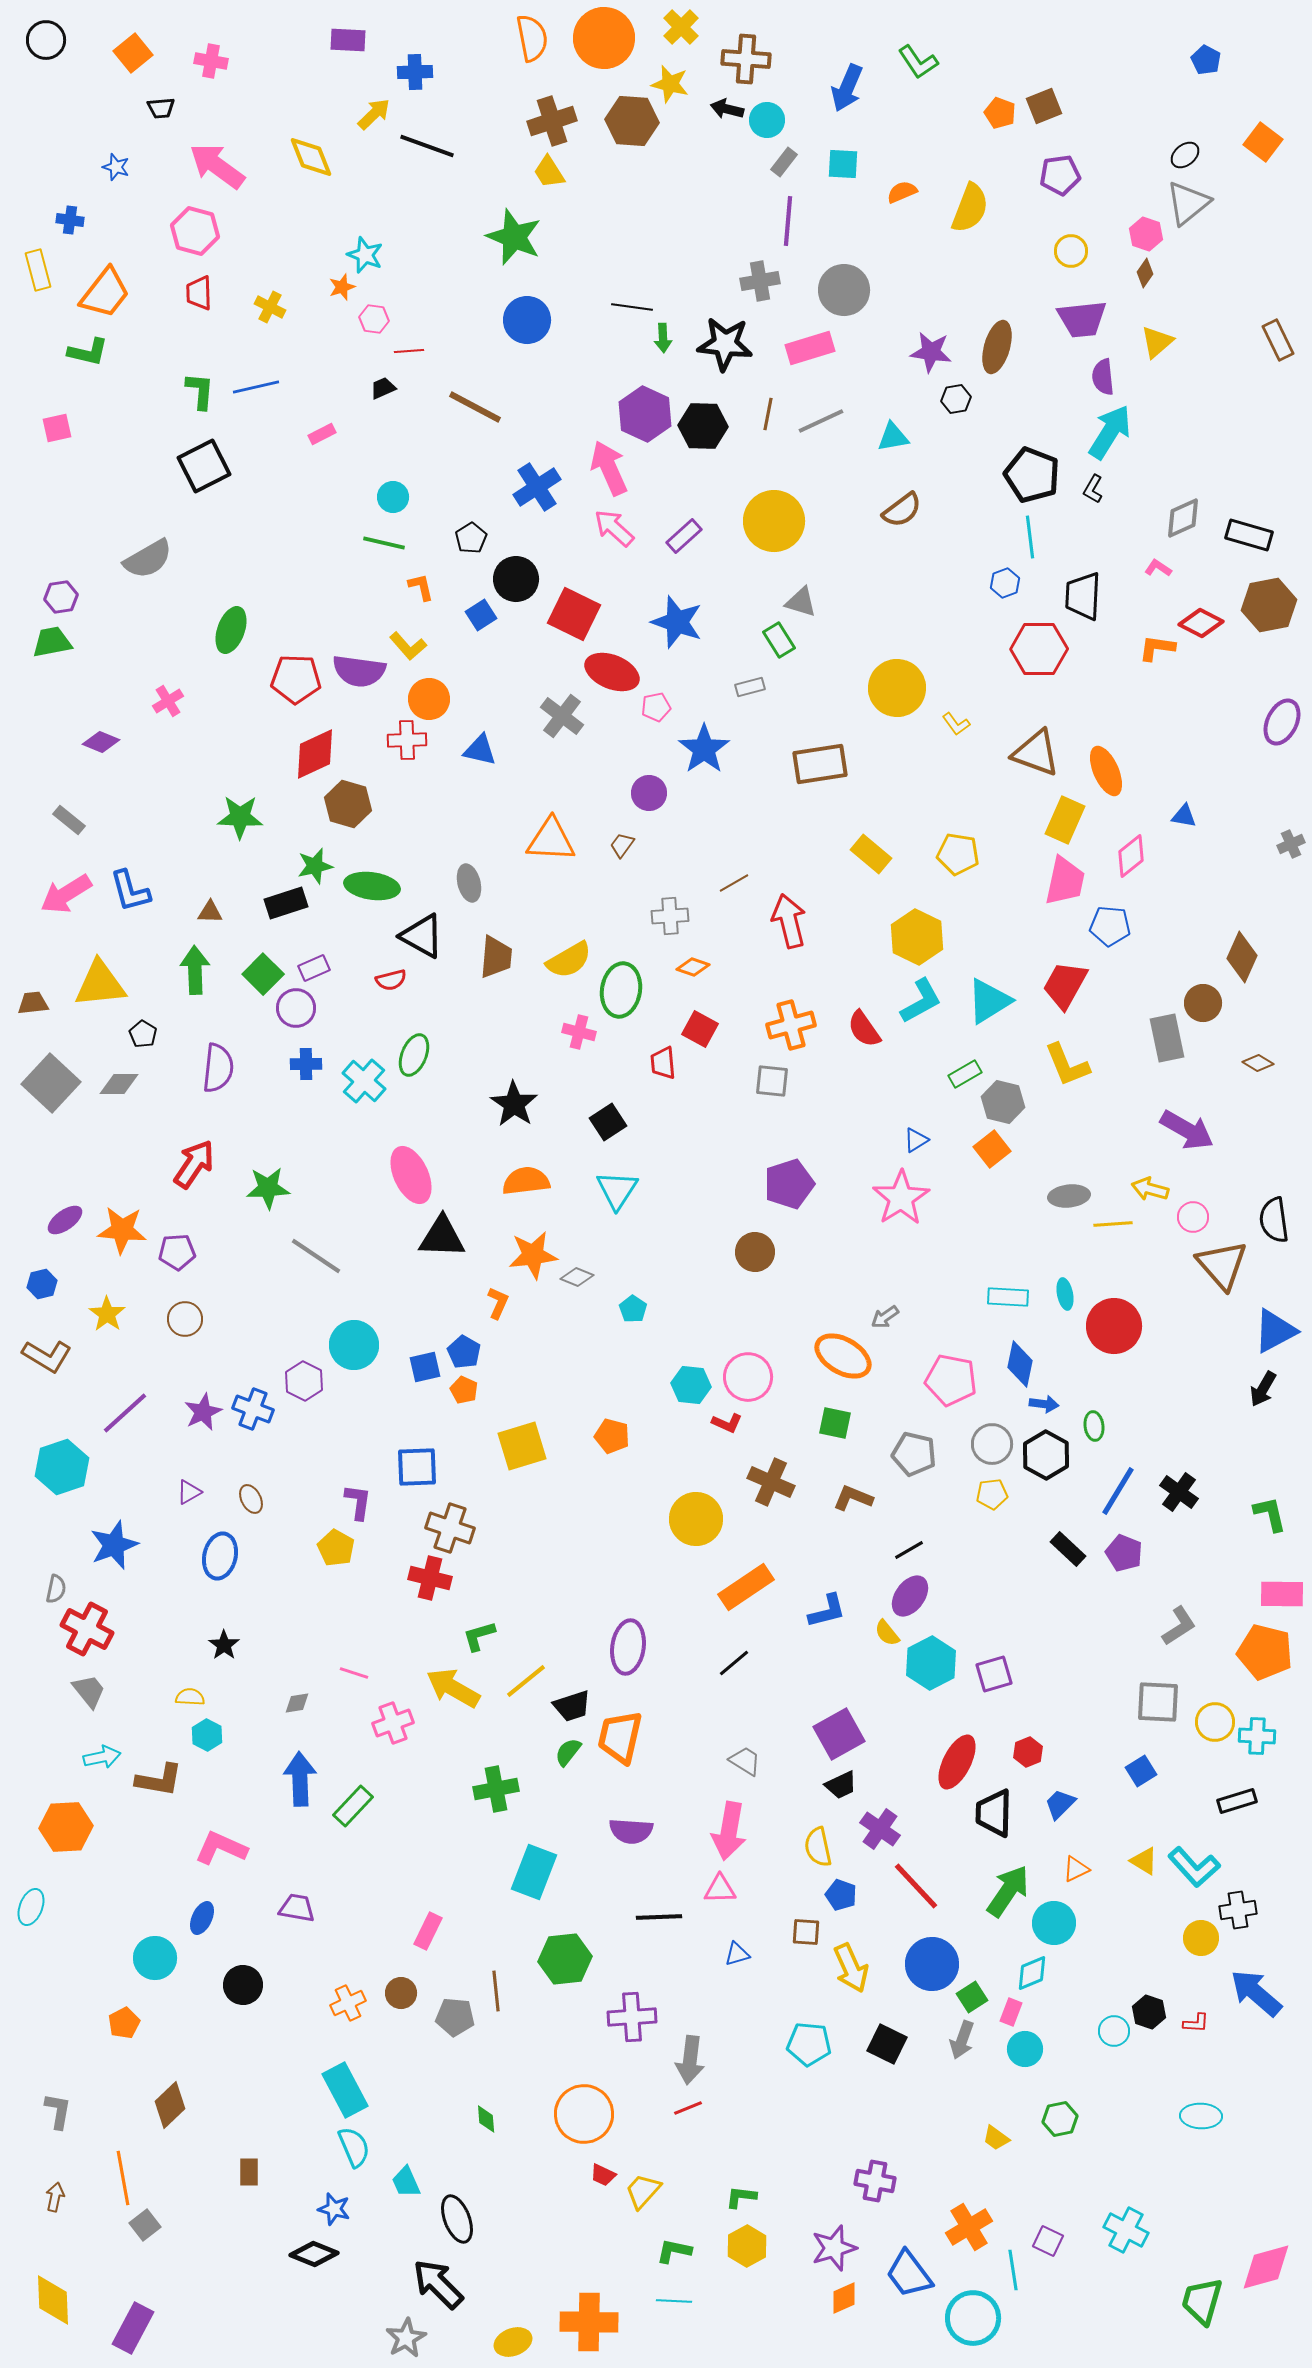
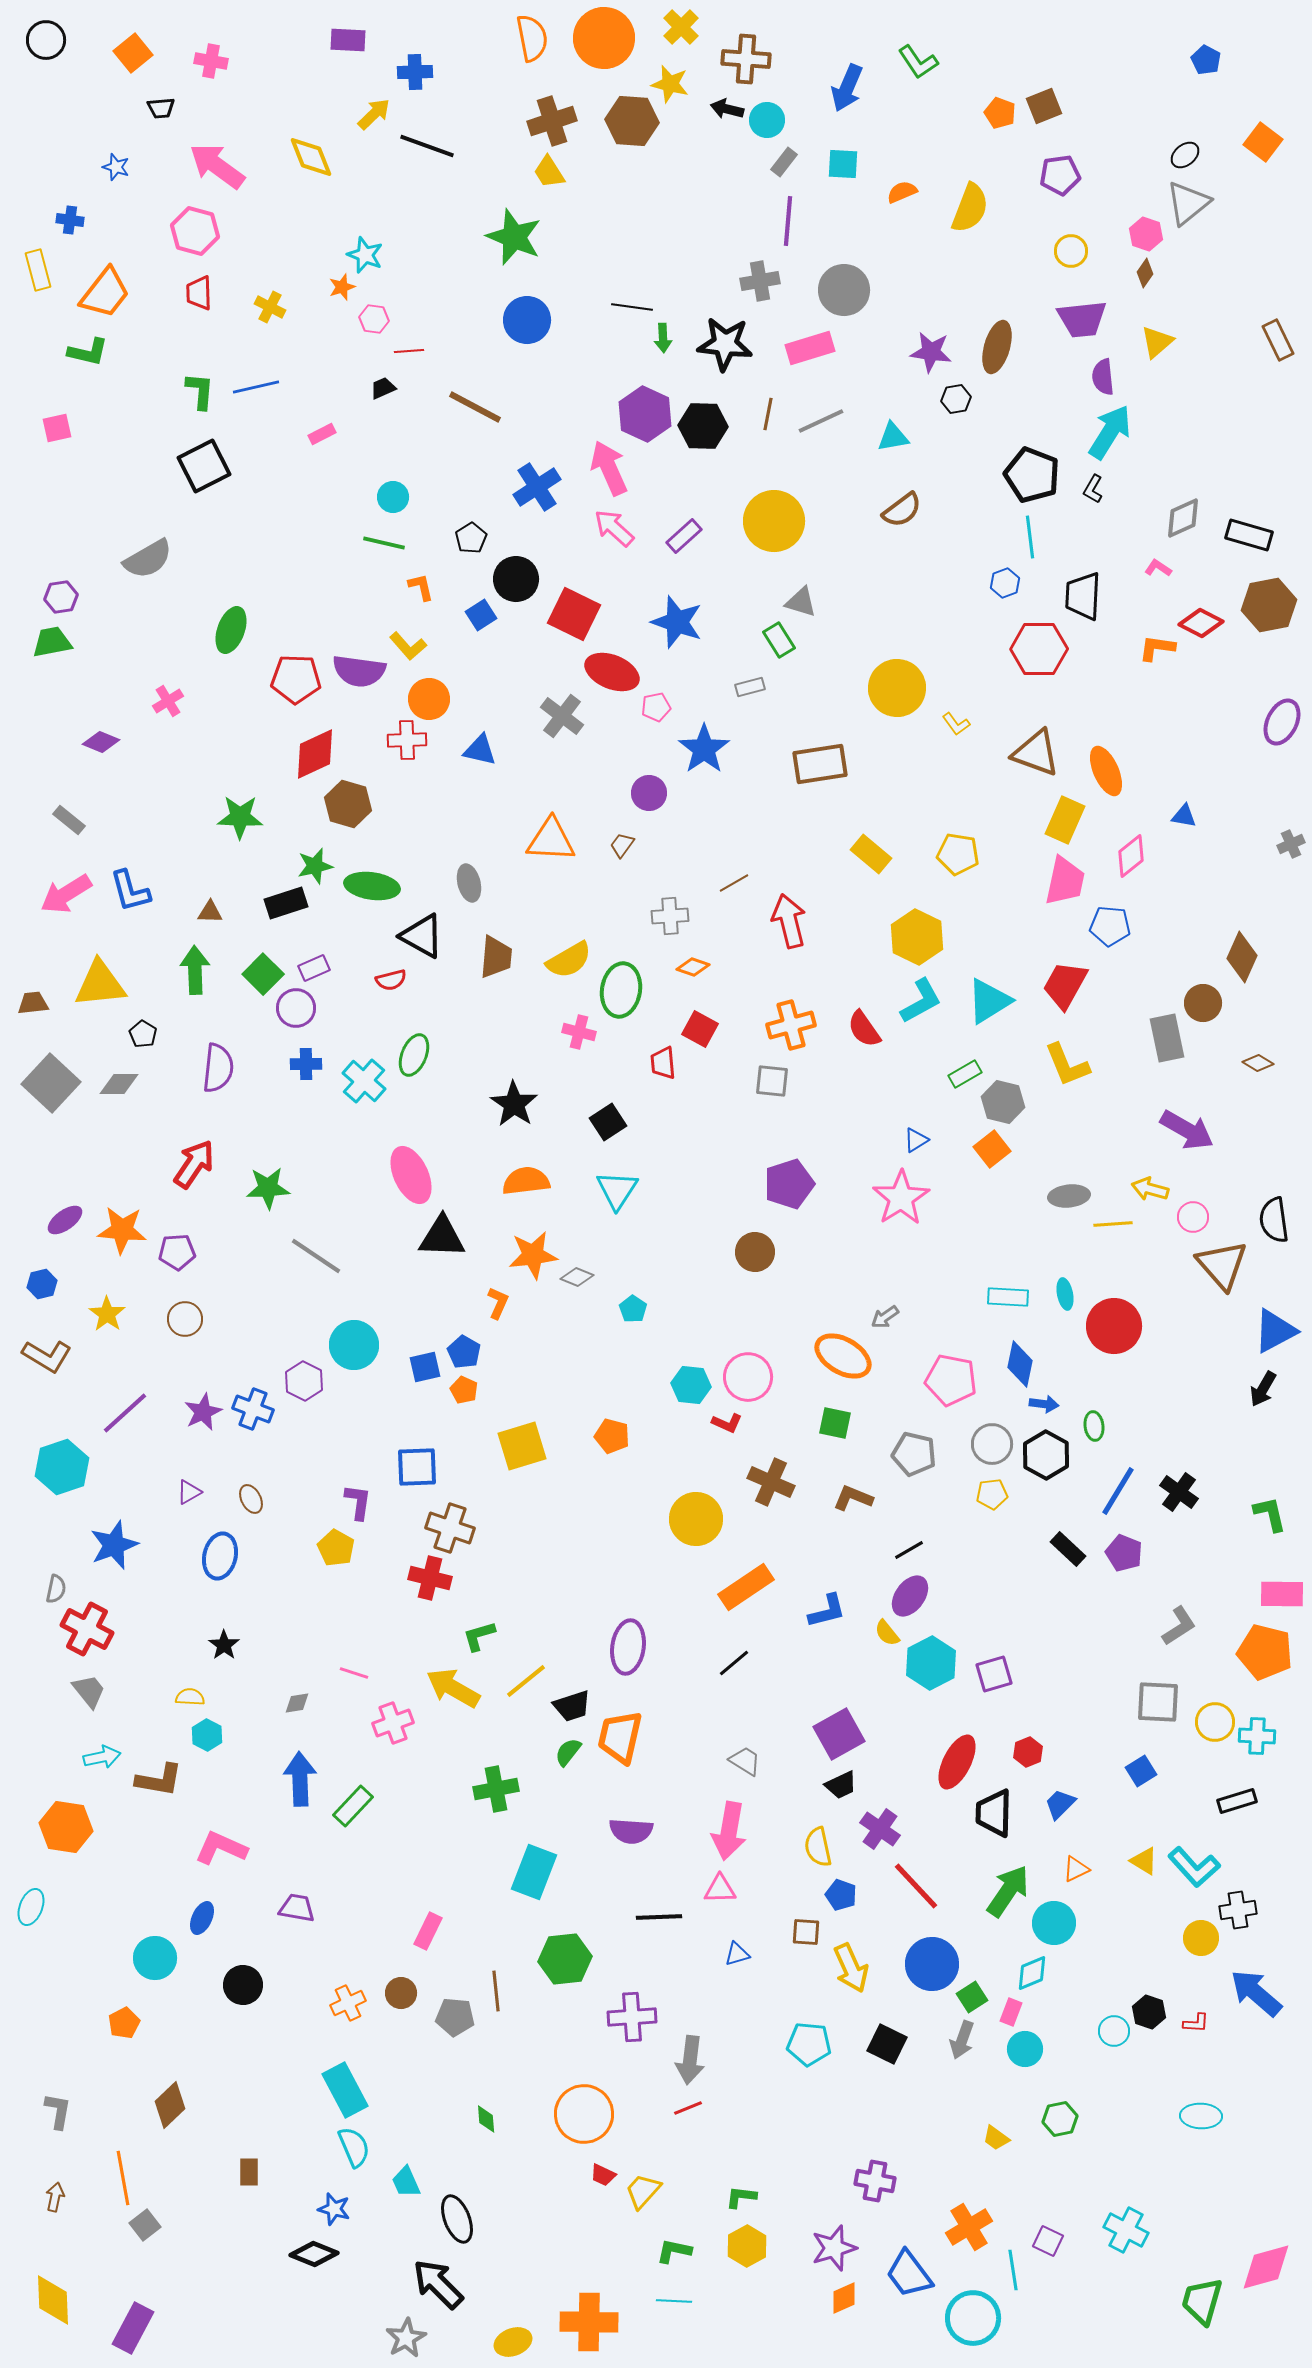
orange hexagon at (66, 1827): rotated 12 degrees clockwise
